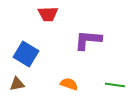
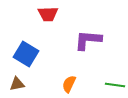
orange semicircle: rotated 84 degrees counterclockwise
